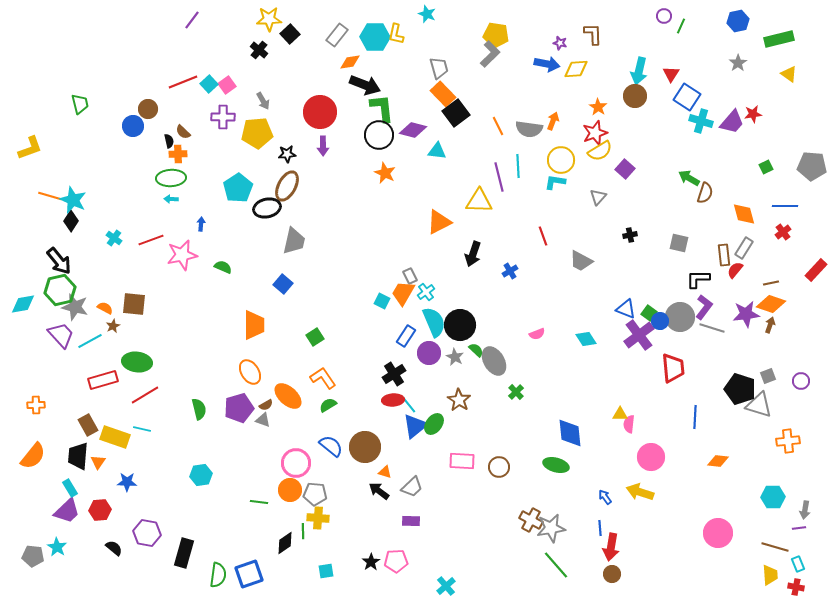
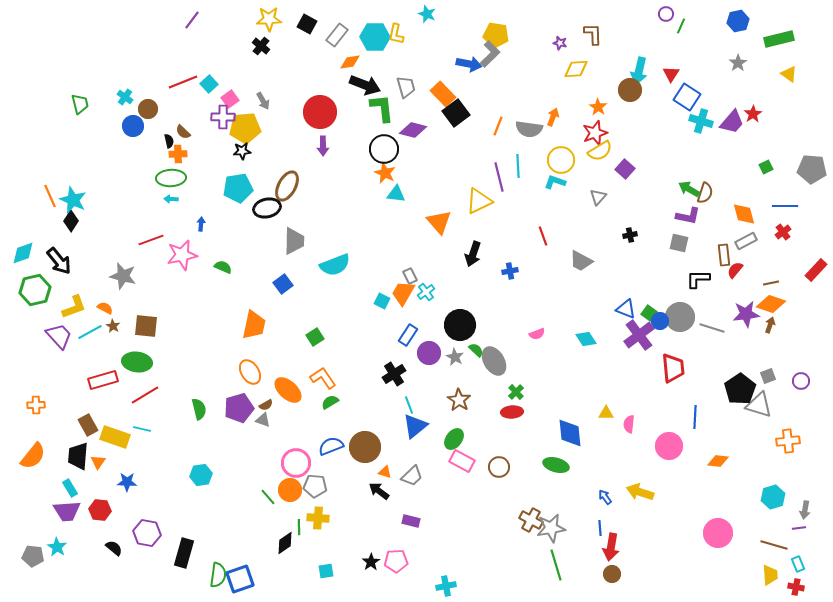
purple circle at (664, 16): moved 2 px right, 2 px up
black square at (290, 34): moved 17 px right, 10 px up; rotated 18 degrees counterclockwise
black cross at (259, 50): moved 2 px right, 4 px up
blue arrow at (547, 64): moved 78 px left
gray trapezoid at (439, 68): moved 33 px left, 19 px down
pink square at (227, 85): moved 3 px right, 14 px down
brown circle at (635, 96): moved 5 px left, 6 px up
red star at (753, 114): rotated 24 degrees counterclockwise
orange arrow at (553, 121): moved 4 px up
orange line at (498, 126): rotated 48 degrees clockwise
yellow pentagon at (257, 133): moved 12 px left, 5 px up
black circle at (379, 135): moved 5 px right, 14 px down
yellow L-shape at (30, 148): moved 44 px right, 159 px down
cyan triangle at (437, 151): moved 41 px left, 43 px down
black star at (287, 154): moved 45 px left, 3 px up
gray pentagon at (812, 166): moved 3 px down
green arrow at (689, 178): moved 11 px down
cyan L-shape at (555, 182): rotated 10 degrees clockwise
cyan pentagon at (238, 188): rotated 24 degrees clockwise
orange line at (50, 196): rotated 50 degrees clockwise
yellow triangle at (479, 201): rotated 28 degrees counterclockwise
orange triangle at (439, 222): rotated 44 degrees counterclockwise
cyan cross at (114, 238): moved 11 px right, 141 px up
gray trapezoid at (294, 241): rotated 12 degrees counterclockwise
gray rectangle at (744, 248): moved 2 px right, 7 px up; rotated 30 degrees clockwise
blue cross at (510, 271): rotated 21 degrees clockwise
blue square at (283, 284): rotated 12 degrees clockwise
green hexagon at (60, 290): moved 25 px left
cyan diamond at (23, 304): moved 51 px up; rotated 10 degrees counterclockwise
brown square at (134, 304): moved 12 px right, 22 px down
gray star at (75, 307): moved 48 px right, 31 px up
purple L-shape at (704, 307): moved 16 px left, 91 px up; rotated 65 degrees clockwise
cyan semicircle at (434, 322): moved 99 px left, 57 px up; rotated 92 degrees clockwise
orange trapezoid at (254, 325): rotated 12 degrees clockwise
brown star at (113, 326): rotated 16 degrees counterclockwise
purple trapezoid at (61, 335): moved 2 px left, 1 px down
blue rectangle at (406, 336): moved 2 px right, 1 px up
cyan line at (90, 341): moved 9 px up
black pentagon at (740, 389): rotated 20 degrees clockwise
orange ellipse at (288, 396): moved 6 px up
red ellipse at (393, 400): moved 119 px right, 12 px down
green semicircle at (328, 405): moved 2 px right, 3 px up
cyan line at (409, 405): rotated 18 degrees clockwise
yellow triangle at (620, 414): moved 14 px left, 1 px up
green ellipse at (434, 424): moved 20 px right, 15 px down
blue semicircle at (331, 446): rotated 60 degrees counterclockwise
pink circle at (651, 457): moved 18 px right, 11 px up
pink rectangle at (462, 461): rotated 25 degrees clockwise
gray trapezoid at (412, 487): moved 11 px up
gray pentagon at (315, 494): moved 8 px up
cyan hexagon at (773, 497): rotated 15 degrees counterclockwise
green line at (259, 502): moved 9 px right, 5 px up; rotated 42 degrees clockwise
red hexagon at (100, 510): rotated 10 degrees clockwise
purple trapezoid at (67, 511): rotated 40 degrees clockwise
purple rectangle at (411, 521): rotated 12 degrees clockwise
green line at (303, 531): moved 4 px left, 4 px up
brown line at (775, 547): moved 1 px left, 2 px up
green line at (556, 565): rotated 24 degrees clockwise
blue square at (249, 574): moved 9 px left, 5 px down
cyan cross at (446, 586): rotated 30 degrees clockwise
